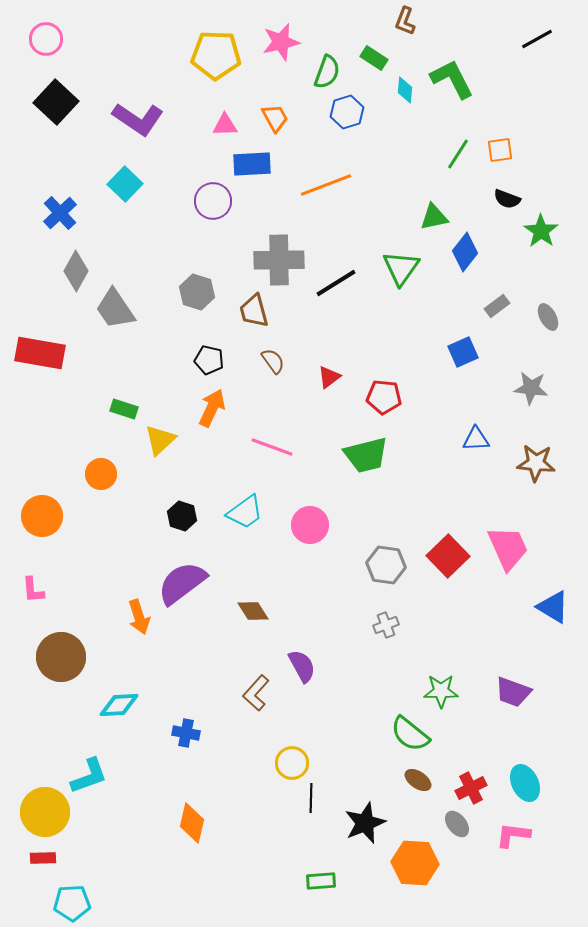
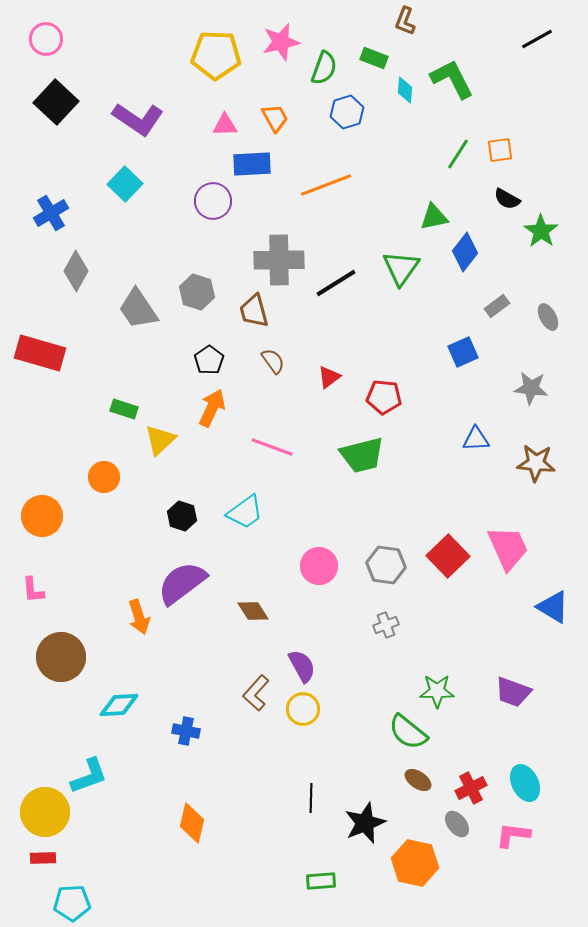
green rectangle at (374, 58): rotated 12 degrees counterclockwise
green semicircle at (327, 72): moved 3 px left, 4 px up
black semicircle at (507, 199): rotated 8 degrees clockwise
blue cross at (60, 213): moved 9 px left; rotated 12 degrees clockwise
gray trapezoid at (115, 309): moved 23 px right
red rectangle at (40, 353): rotated 6 degrees clockwise
black pentagon at (209, 360): rotated 24 degrees clockwise
green trapezoid at (366, 455): moved 4 px left
orange circle at (101, 474): moved 3 px right, 3 px down
pink circle at (310, 525): moved 9 px right, 41 px down
green star at (441, 691): moved 4 px left
blue cross at (186, 733): moved 2 px up
green semicircle at (410, 734): moved 2 px left, 2 px up
yellow circle at (292, 763): moved 11 px right, 54 px up
orange hexagon at (415, 863): rotated 9 degrees clockwise
